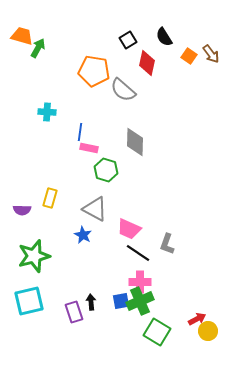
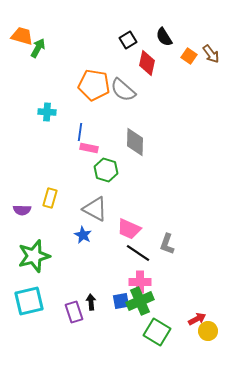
orange pentagon: moved 14 px down
